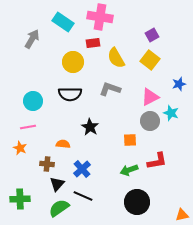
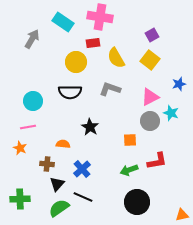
yellow circle: moved 3 px right
black semicircle: moved 2 px up
black line: moved 1 px down
